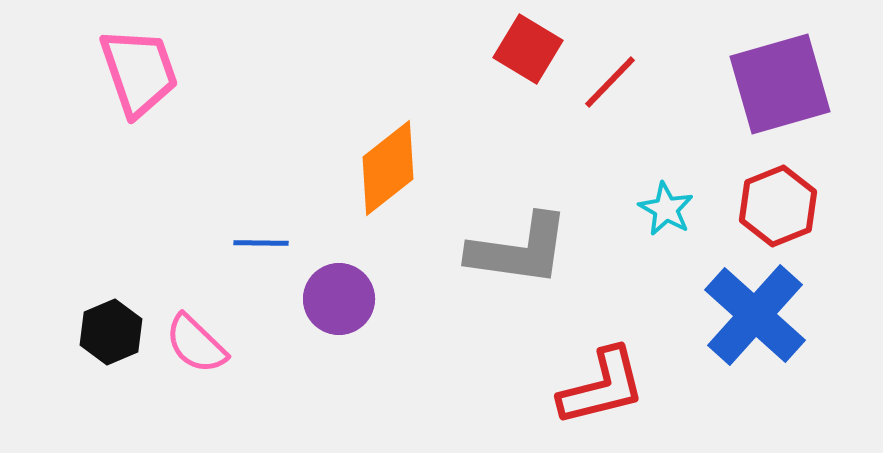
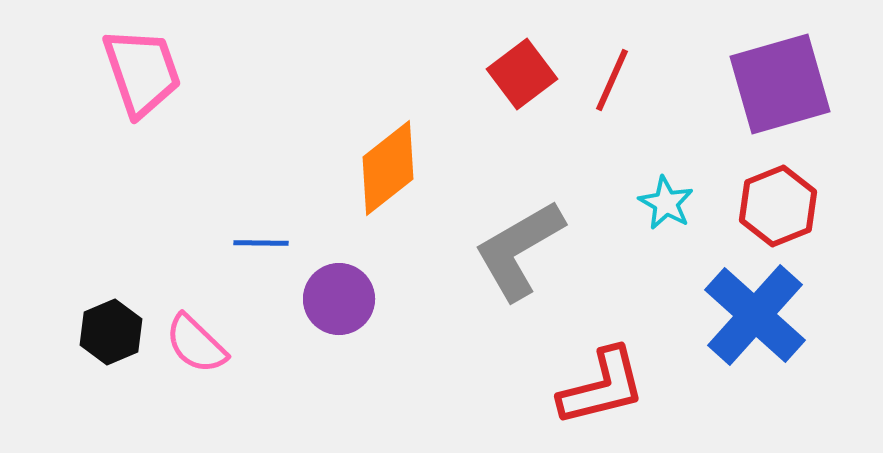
red square: moved 6 px left, 25 px down; rotated 22 degrees clockwise
pink trapezoid: moved 3 px right
red line: moved 2 px right, 2 px up; rotated 20 degrees counterclockwise
cyan star: moved 6 px up
gray L-shape: rotated 142 degrees clockwise
